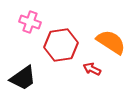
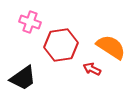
orange semicircle: moved 5 px down
